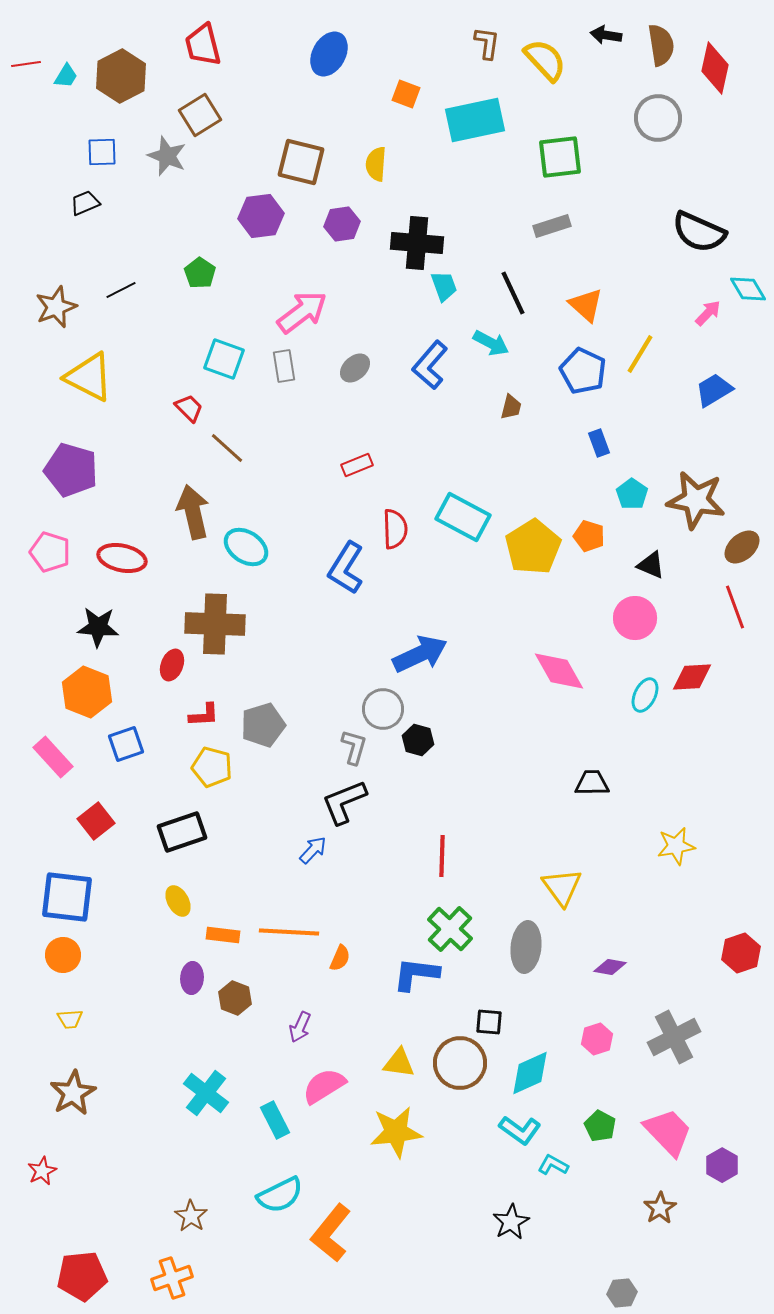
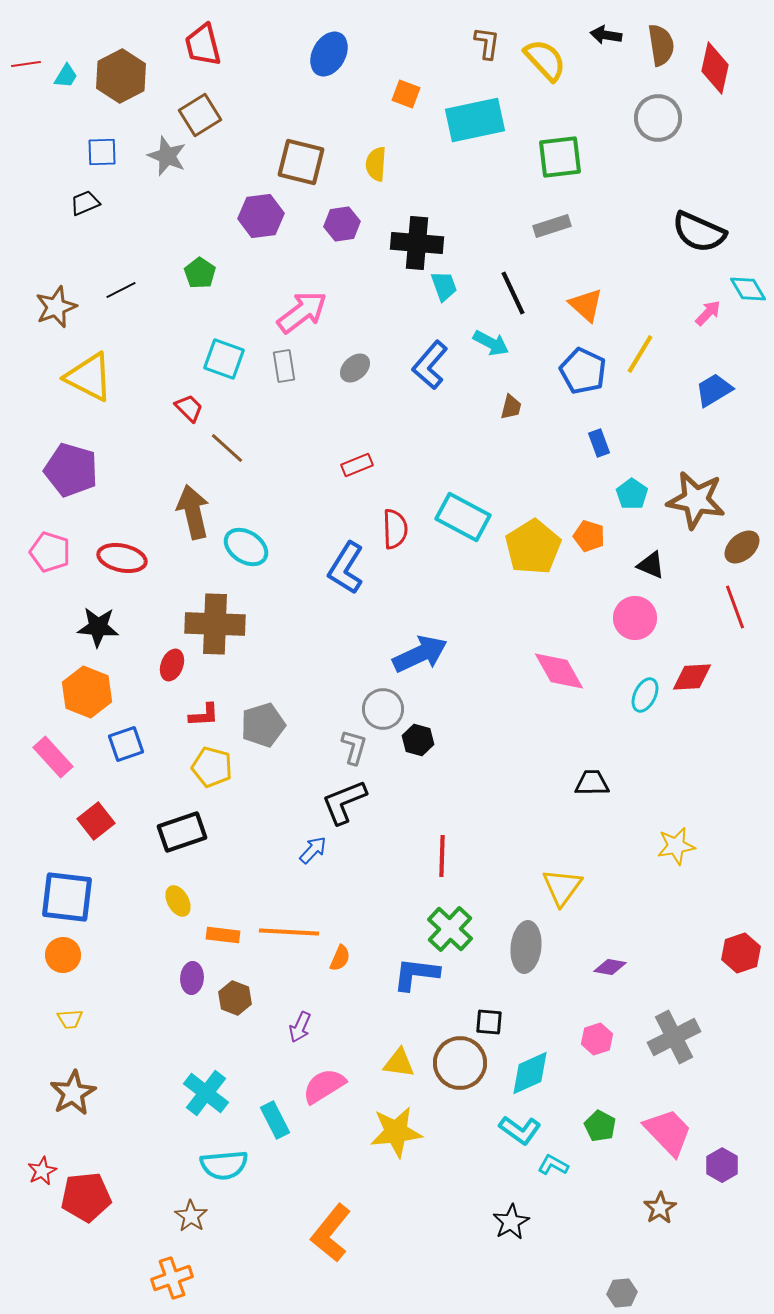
yellow triangle at (562, 887): rotated 12 degrees clockwise
cyan semicircle at (280, 1195): moved 56 px left, 30 px up; rotated 21 degrees clockwise
red pentagon at (82, 1276): moved 4 px right, 79 px up
